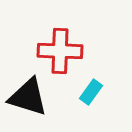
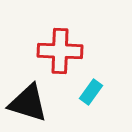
black triangle: moved 6 px down
